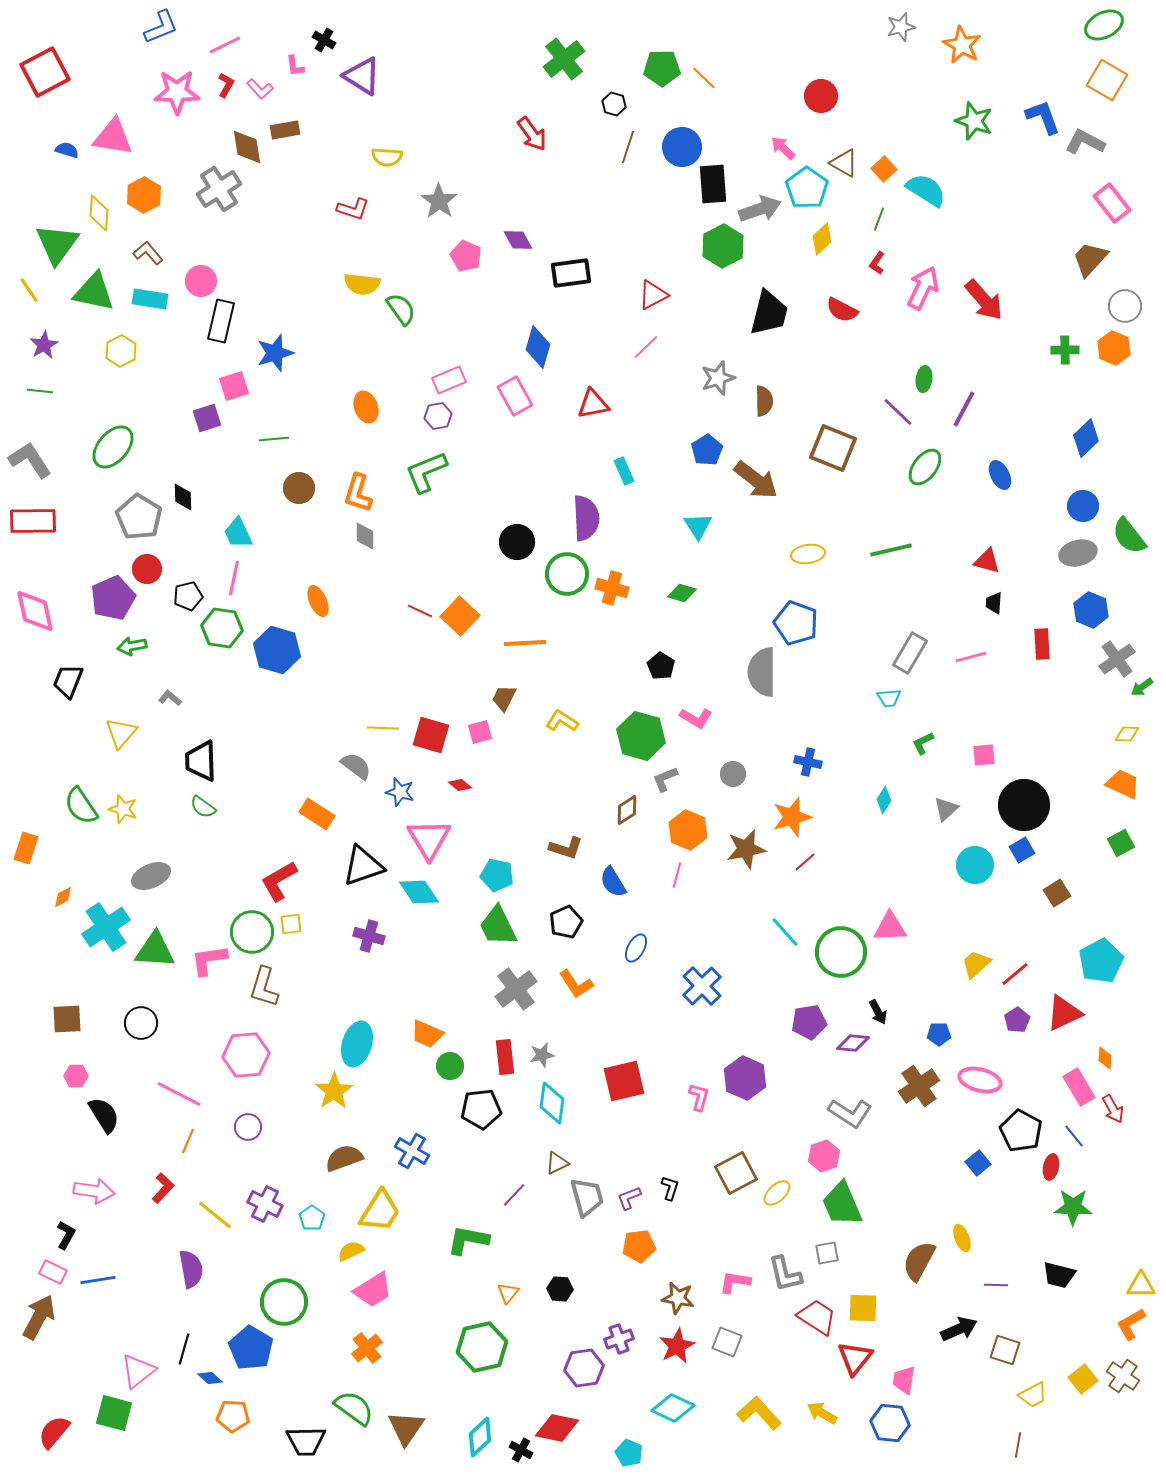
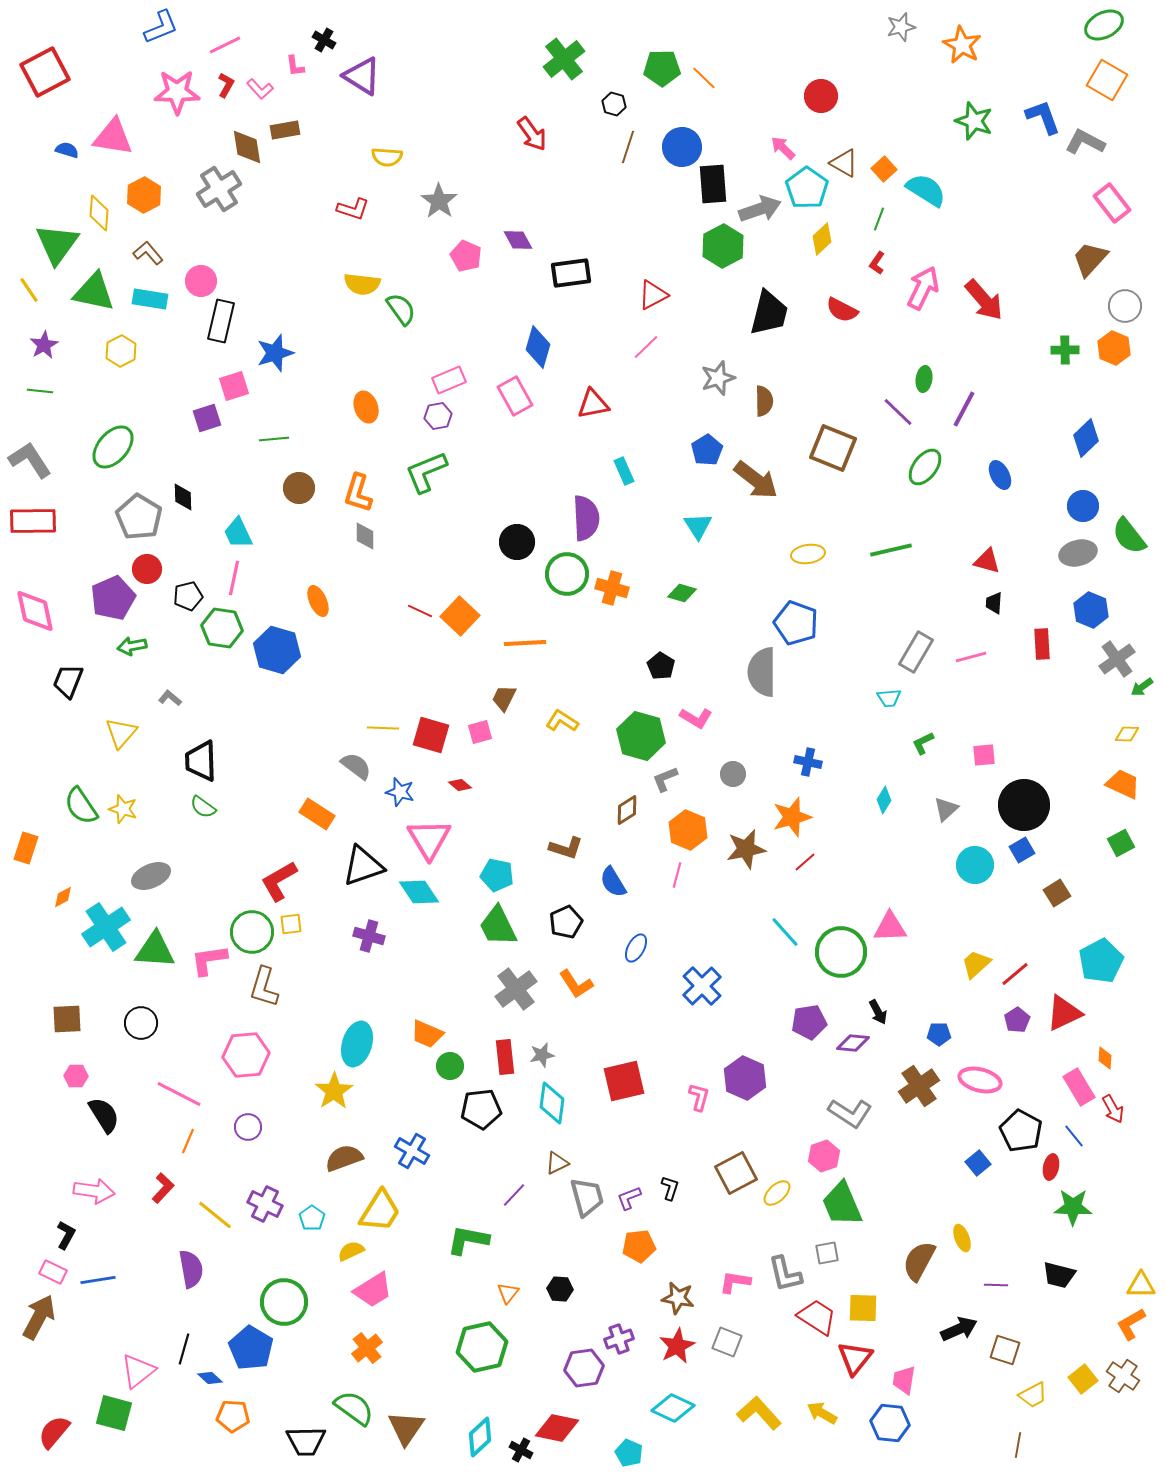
gray rectangle at (910, 653): moved 6 px right, 1 px up
